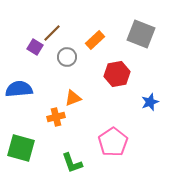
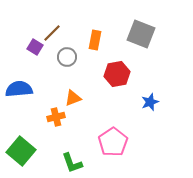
orange rectangle: rotated 36 degrees counterclockwise
green square: moved 3 px down; rotated 24 degrees clockwise
